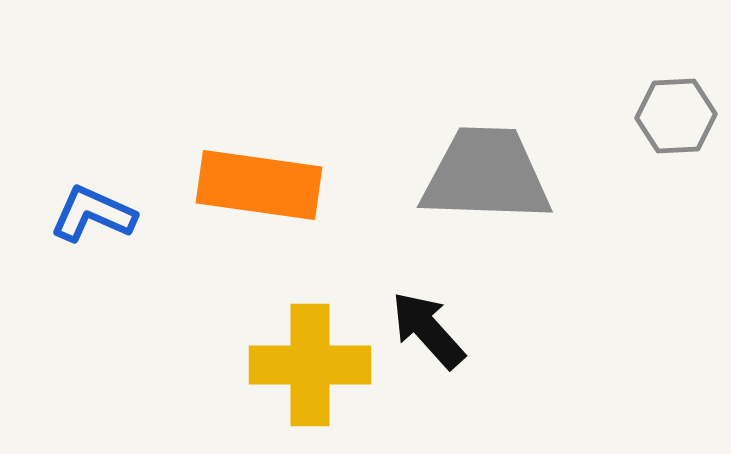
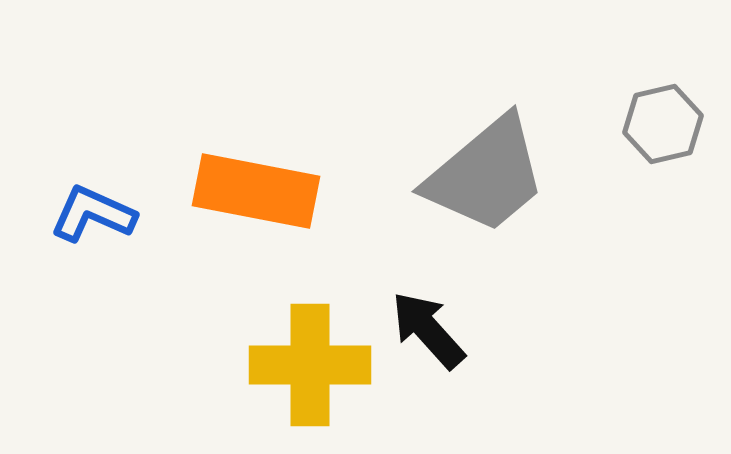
gray hexagon: moved 13 px left, 8 px down; rotated 10 degrees counterclockwise
gray trapezoid: rotated 138 degrees clockwise
orange rectangle: moved 3 px left, 6 px down; rotated 3 degrees clockwise
